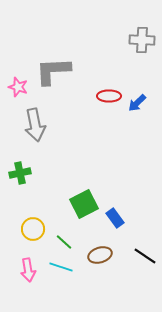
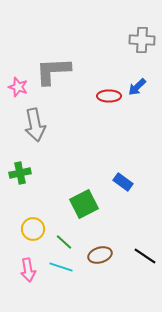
blue arrow: moved 16 px up
blue rectangle: moved 8 px right, 36 px up; rotated 18 degrees counterclockwise
